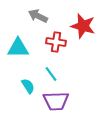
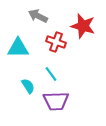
red cross: rotated 12 degrees clockwise
